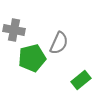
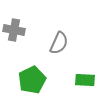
green pentagon: moved 22 px down; rotated 12 degrees counterclockwise
green rectangle: moved 4 px right; rotated 42 degrees clockwise
